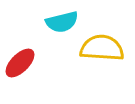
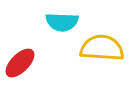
cyan semicircle: rotated 16 degrees clockwise
